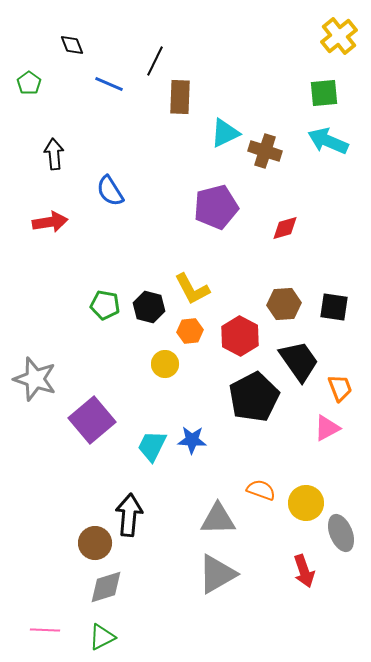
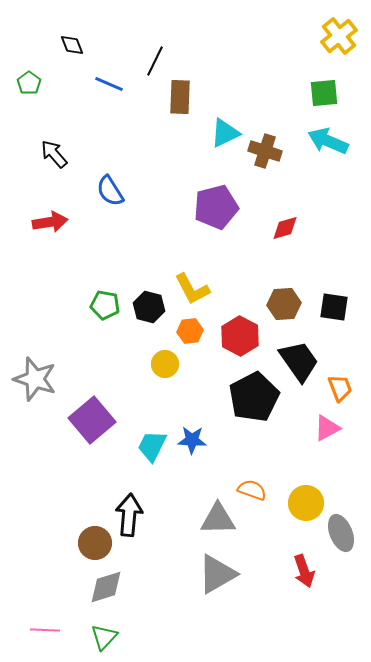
black arrow at (54, 154): rotated 36 degrees counterclockwise
orange semicircle at (261, 490): moved 9 px left
green triangle at (102, 637): moved 2 px right; rotated 20 degrees counterclockwise
